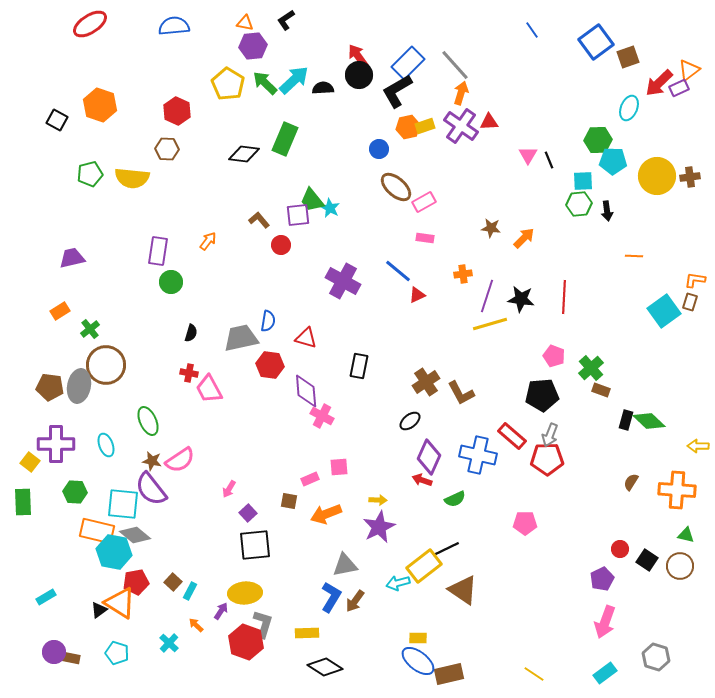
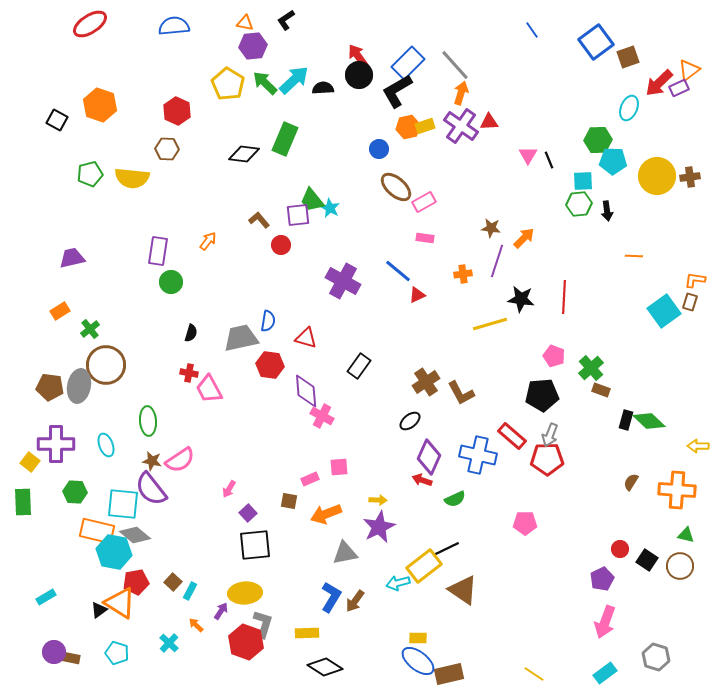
purple line at (487, 296): moved 10 px right, 35 px up
black rectangle at (359, 366): rotated 25 degrees clockwise
green ellipse at (148, 421): rotated 20 degrees clockwise
gray triangle at (345, 565): moved 12 px up
